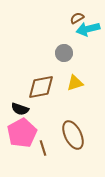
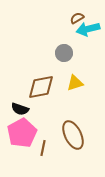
brown line: rotated 28 degrees clockwise
